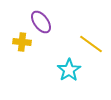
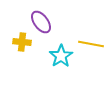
yellow line: rotated 25 degrees counterclockwise
cyan star: moved 8 px left, 14 px up
